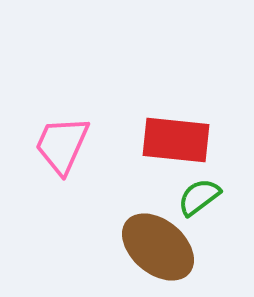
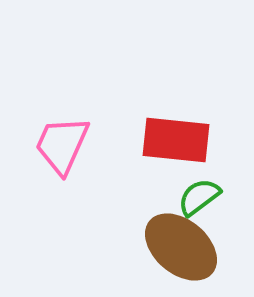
brown ellipse: moved 23 px right
